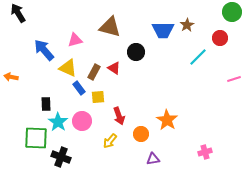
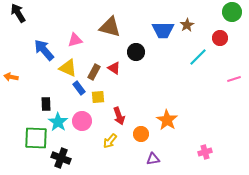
black cross: moved 1 px down
